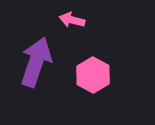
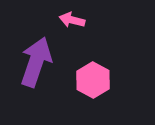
pink hexagon: moved 5 px down
